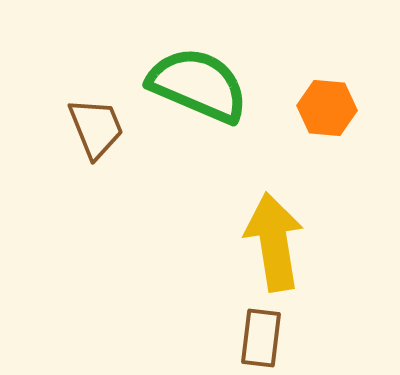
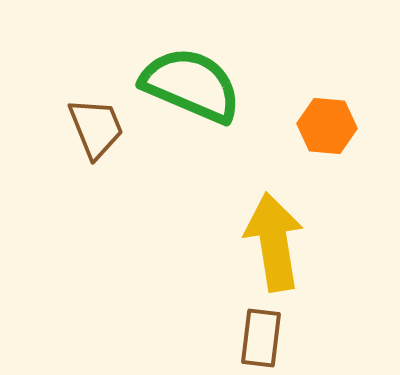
green semicircle: moved 7 px left
orange hexagon: moved 18 px down
